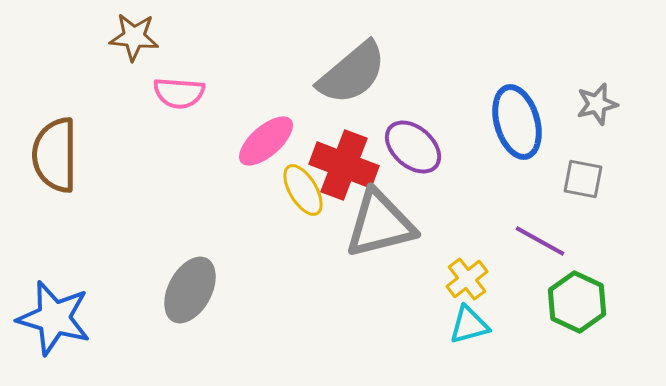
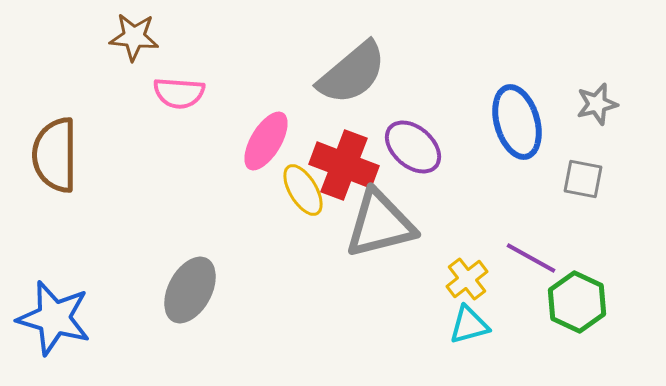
pink ellipse: rotated 18 degrees counterclockwise
purple line: moved 9 px left, 17 px down
